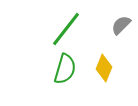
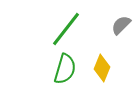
yellow diamond: moved 2 px left
